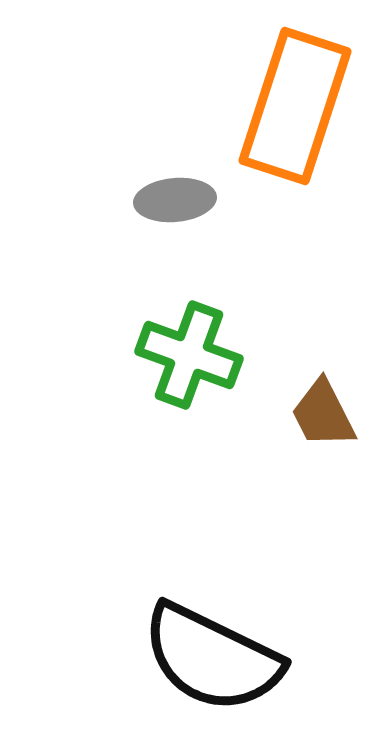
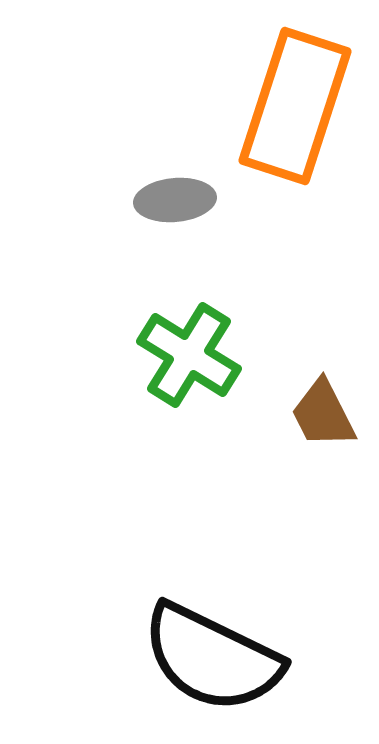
green cross: rotated 12 degrees clockwise
